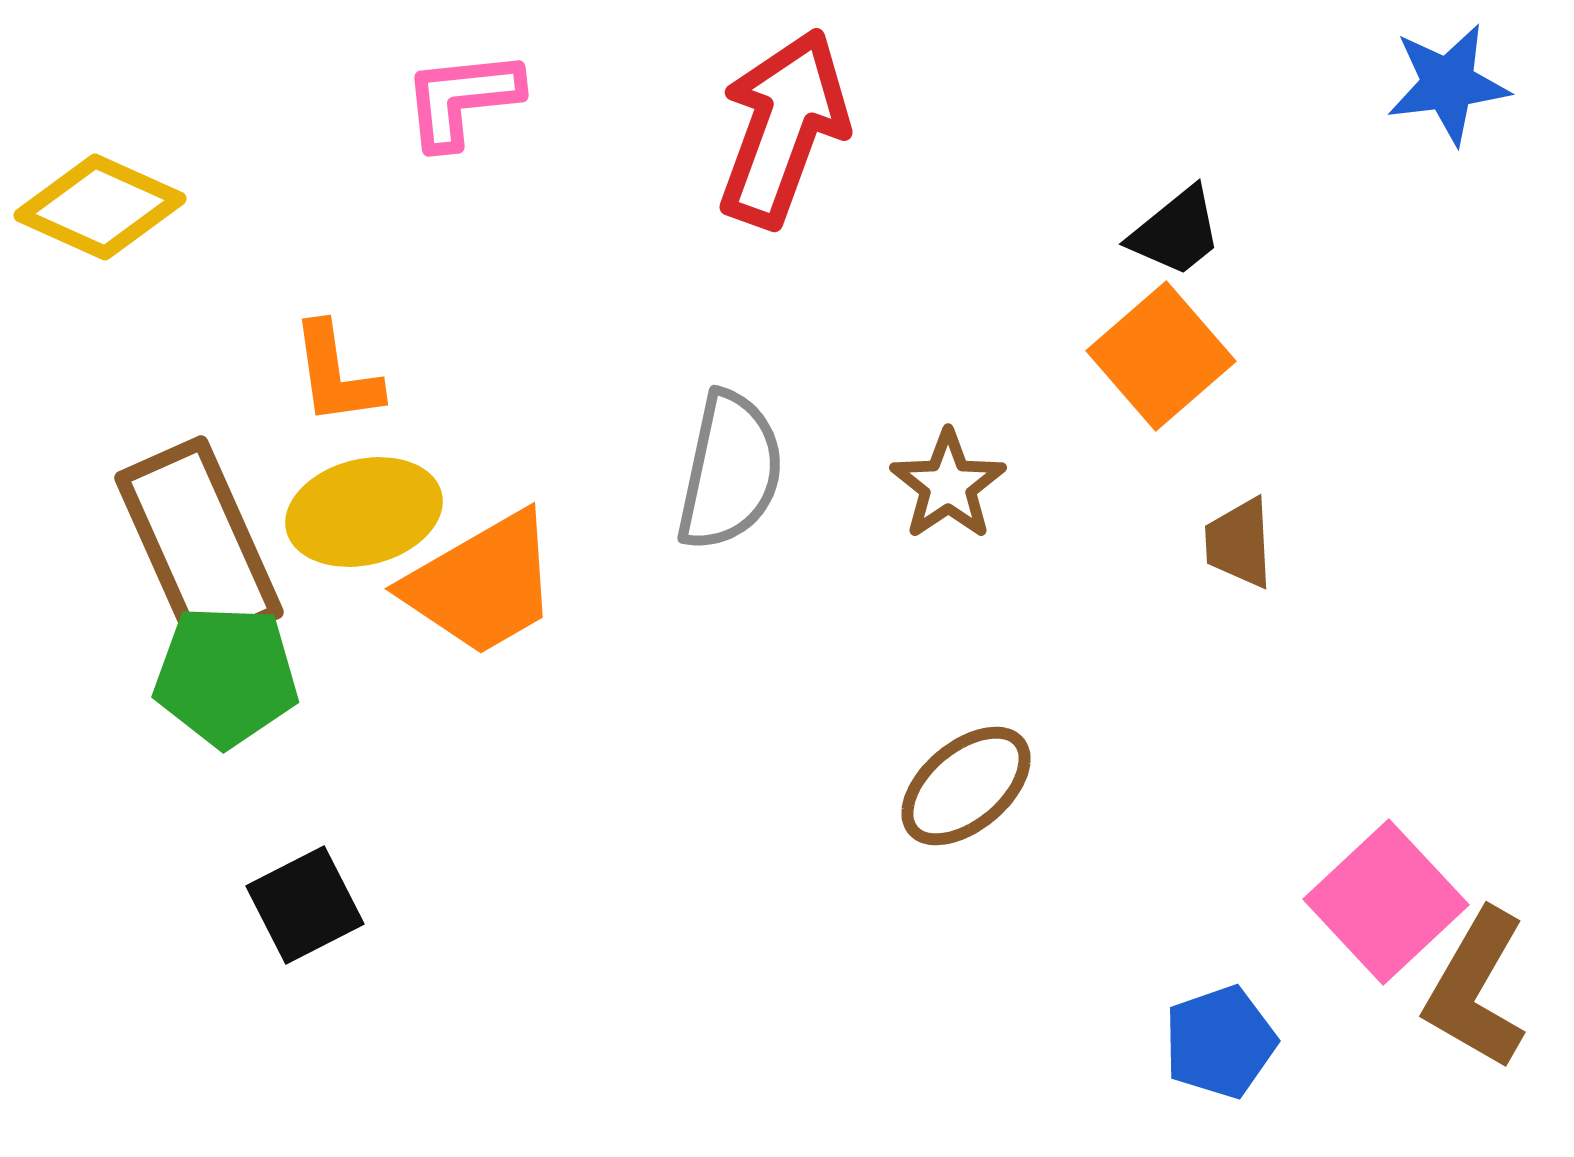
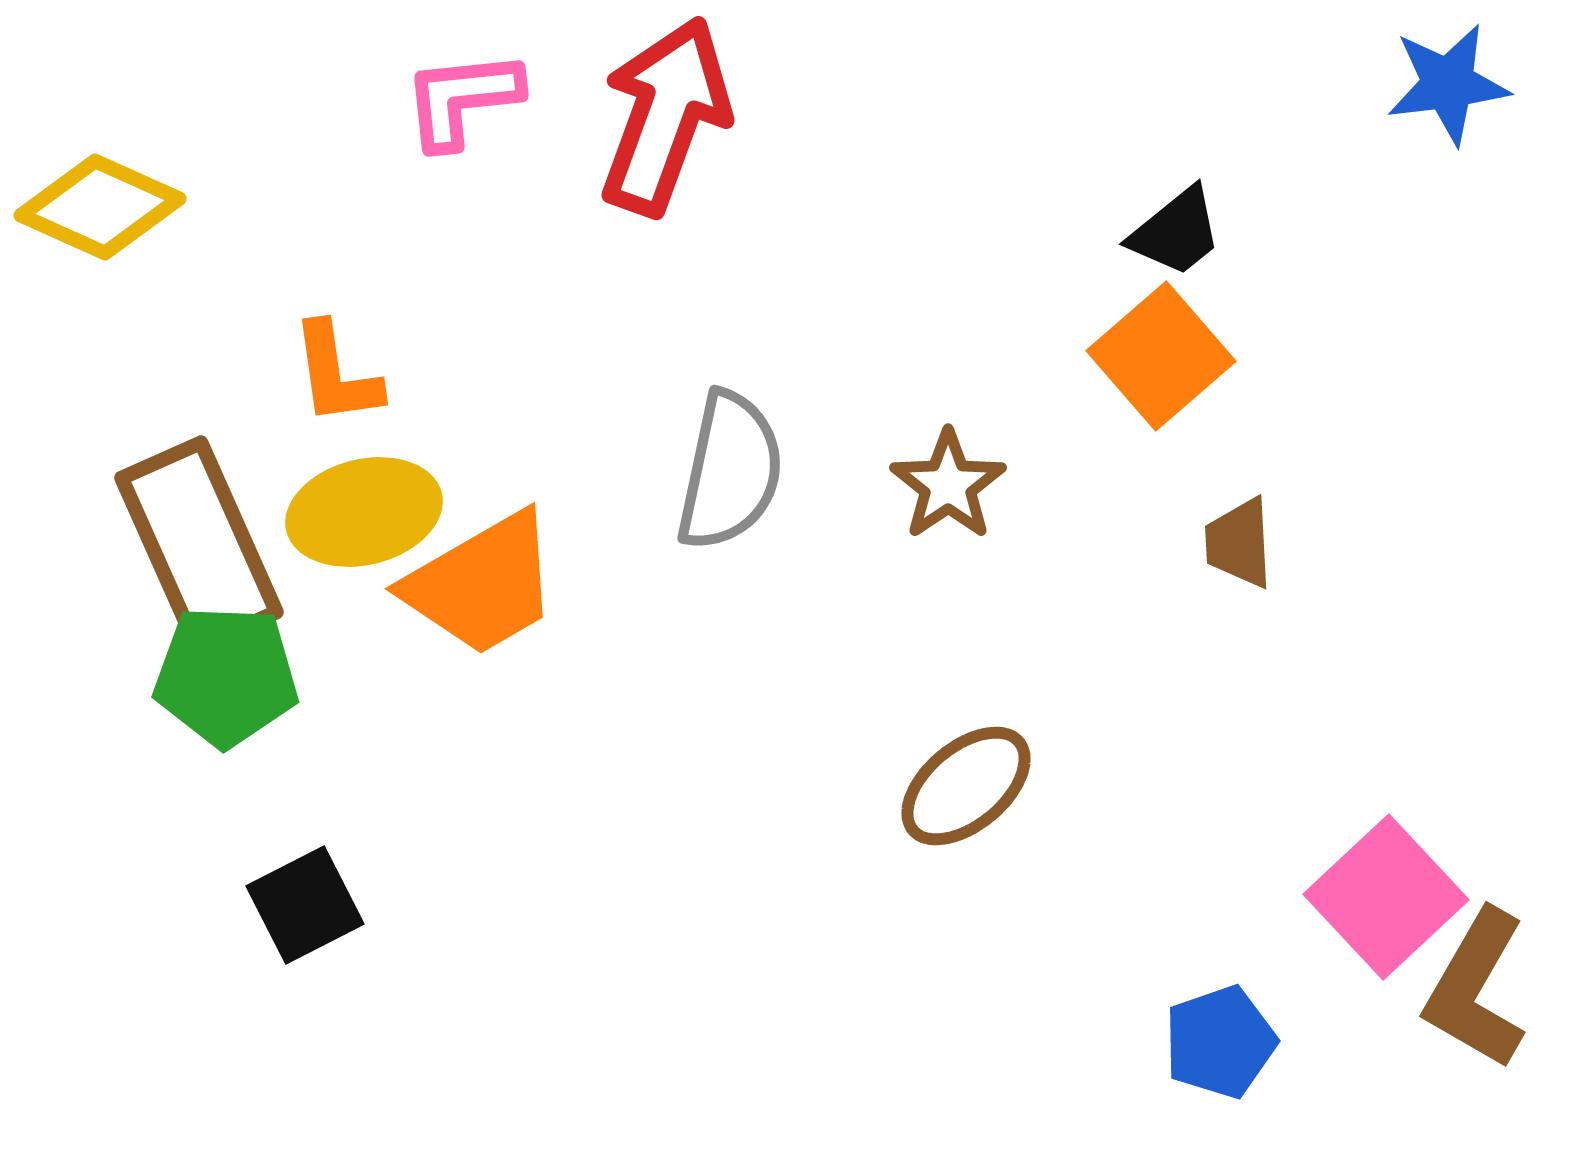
red arrow: moved 118 px left, 12 px up
pink square: moved 5 px up
